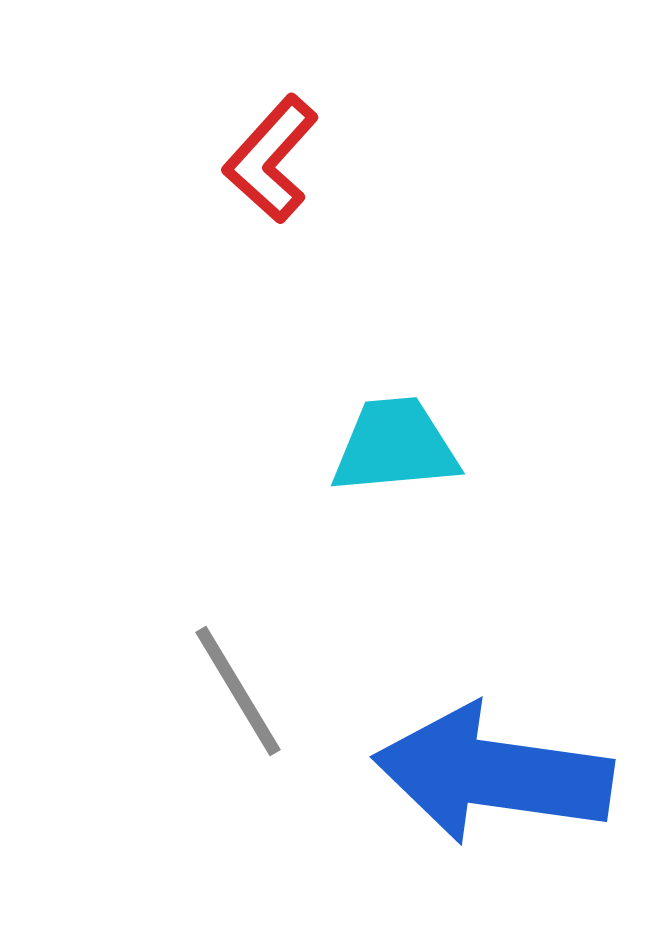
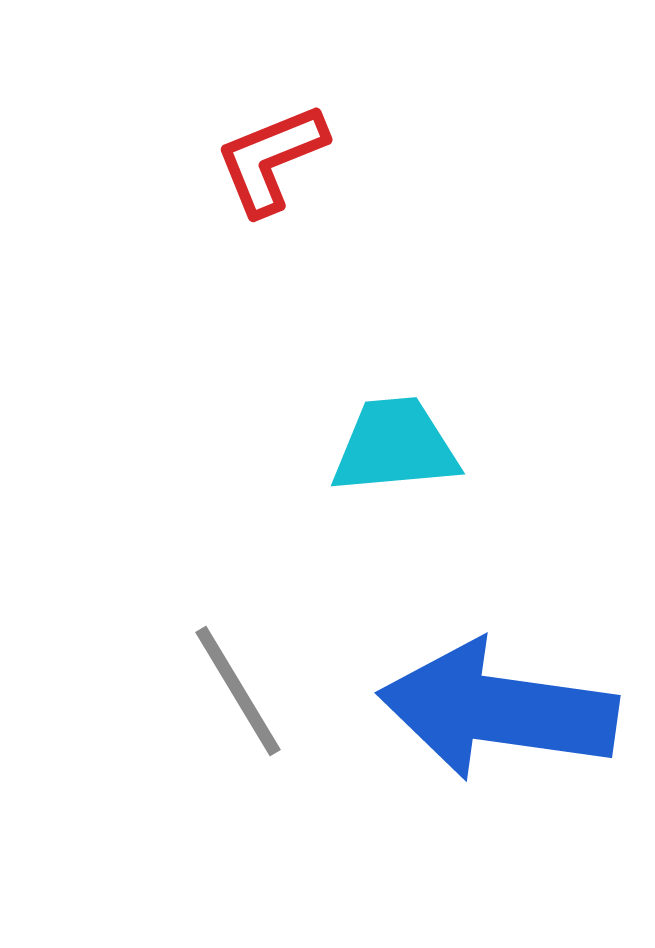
red L-shape: rotated 26 degrees clockwise
blue arrow: moved 5 px right, 64 px up
